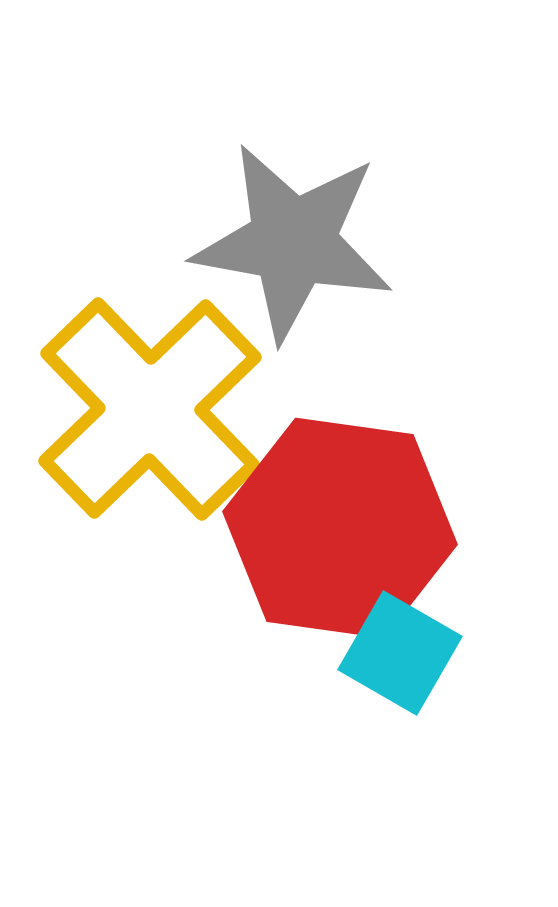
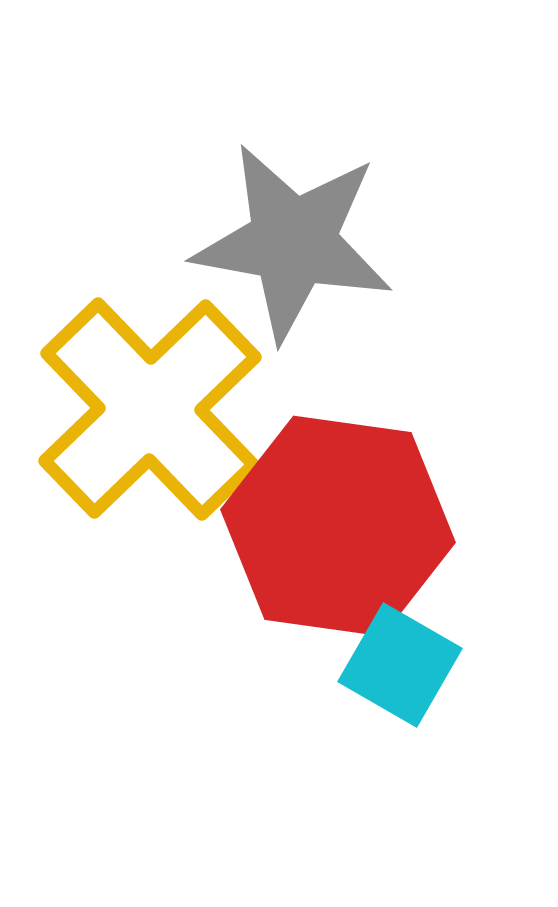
red hexagon: moved 2 px left, 2 px up
cyan square: moved 12 px down
